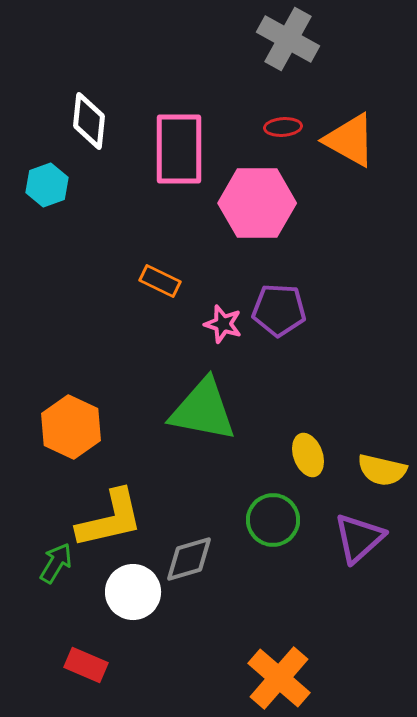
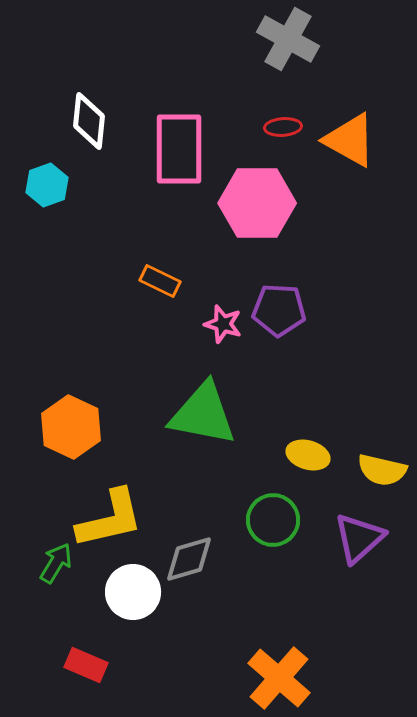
green triangle: moved 4 px down
yellow ellipse: rotated 54 degrees counterclockwise
